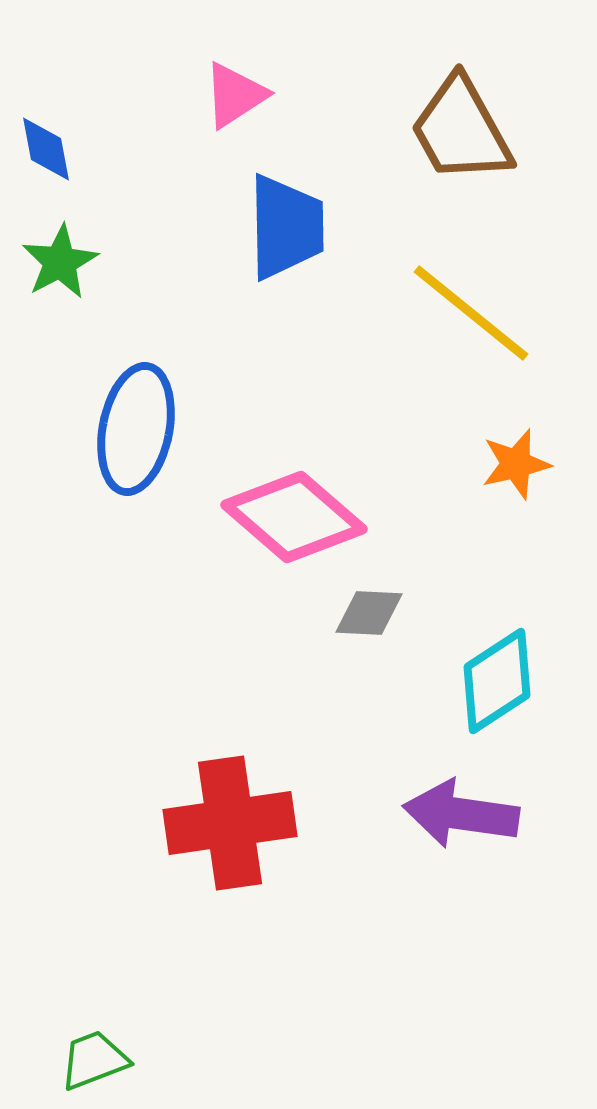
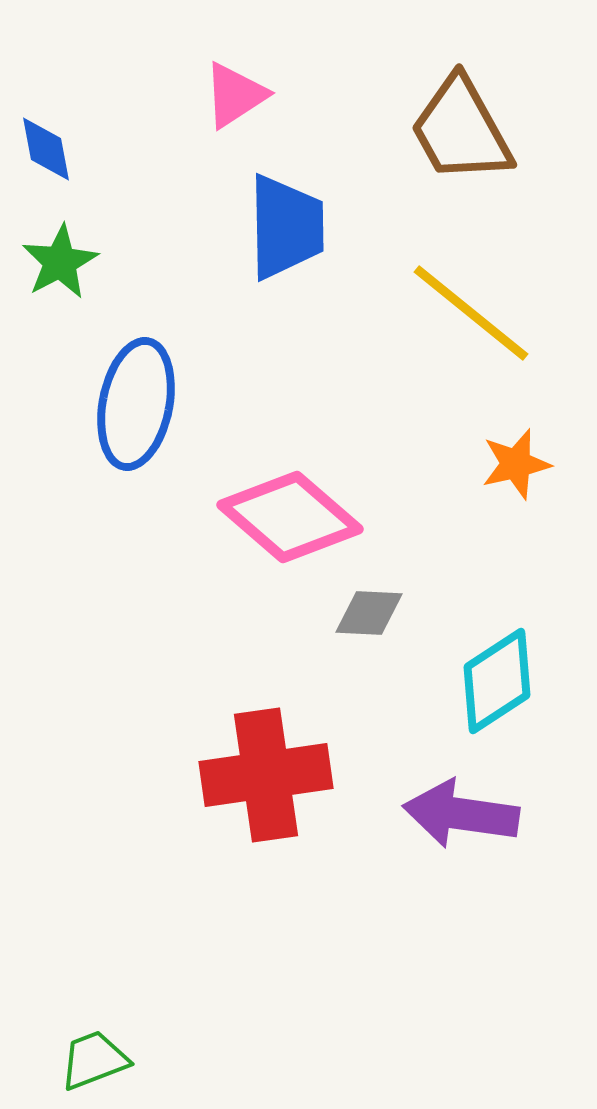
blue ellipse: moved 25 px up
pink diamond: moved 4 px left
red cross: moved 36 px right, 48 px up
